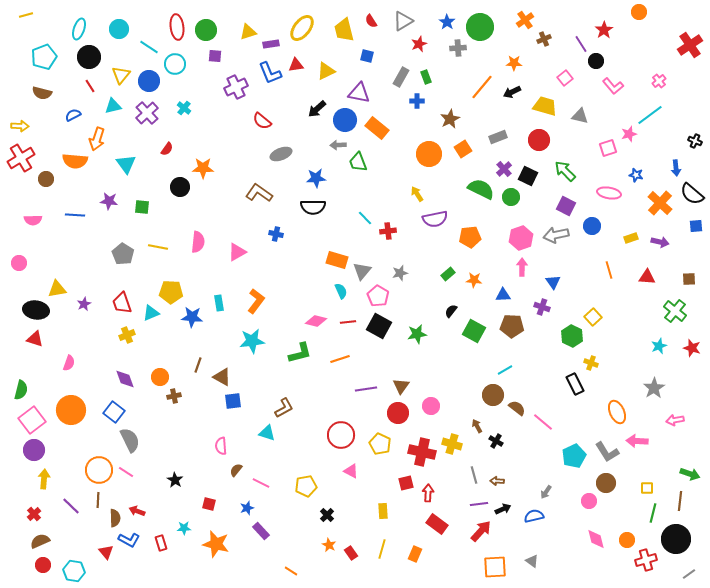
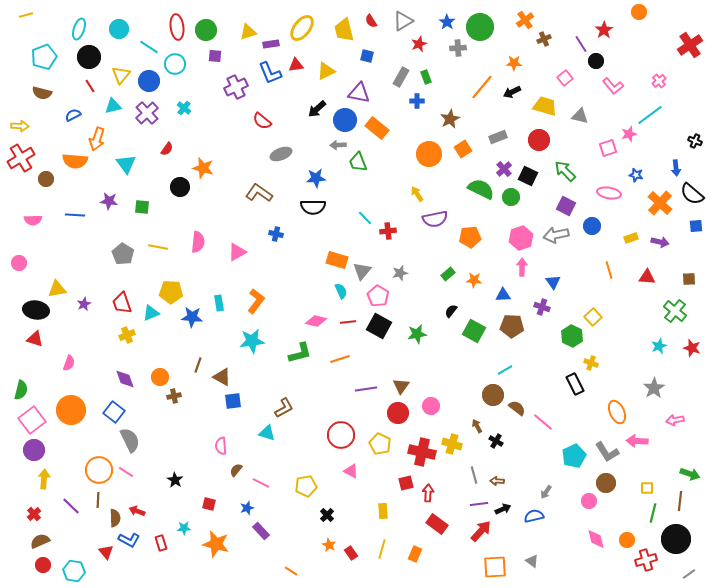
orange star at (203, 168): rotated 15 degrees clockwise
